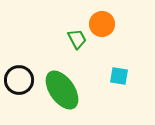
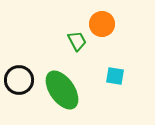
green trapezoid: moved 2 px down
cyan square: moved 4 px left
